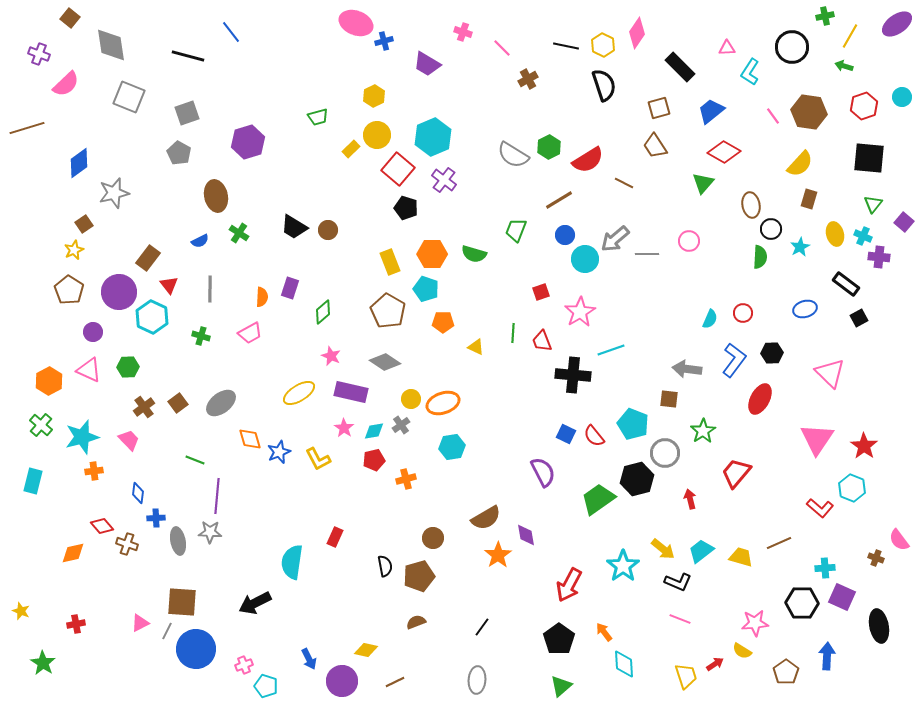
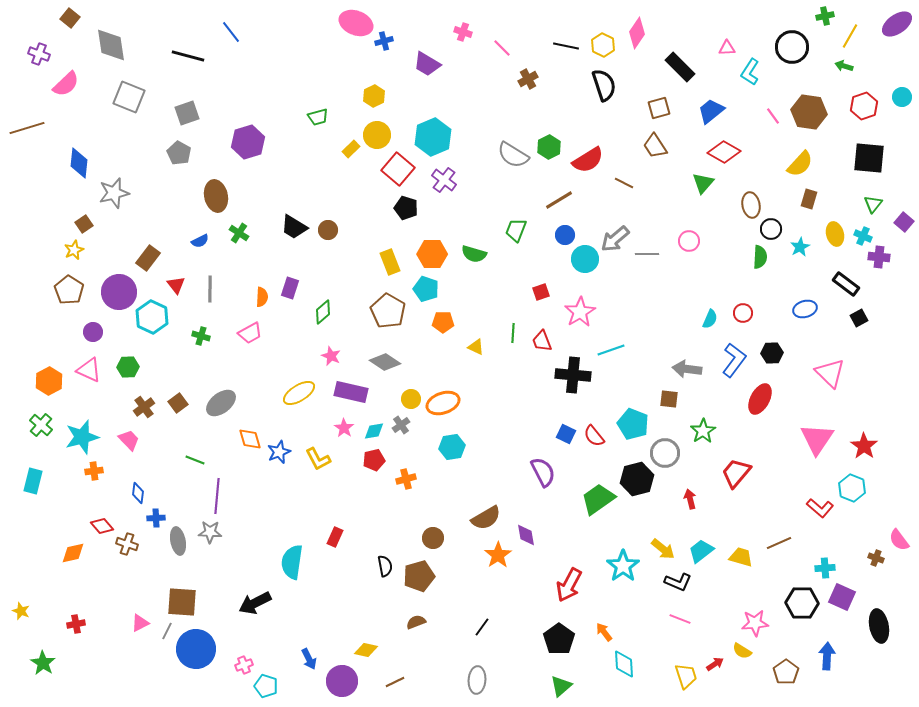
blue diamond at (79, 163): rotated 48 degrees counterclockwise
red triangle at (169, 285): moved 7 px right
